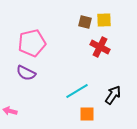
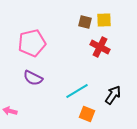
purple semicircle: moved 7 px right, 5 px down
orange square: rotated 21 degrees clockwise
